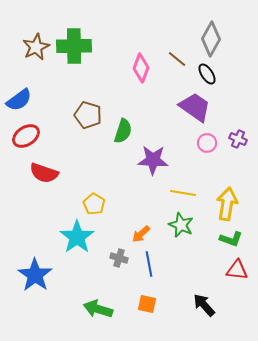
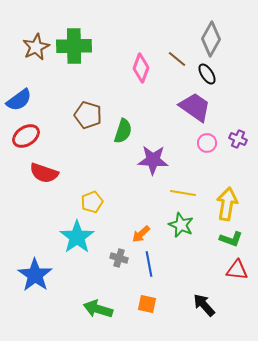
yellow pentagon: moved 2 px left, 2 px up; rotated 20 degrees clockwise
